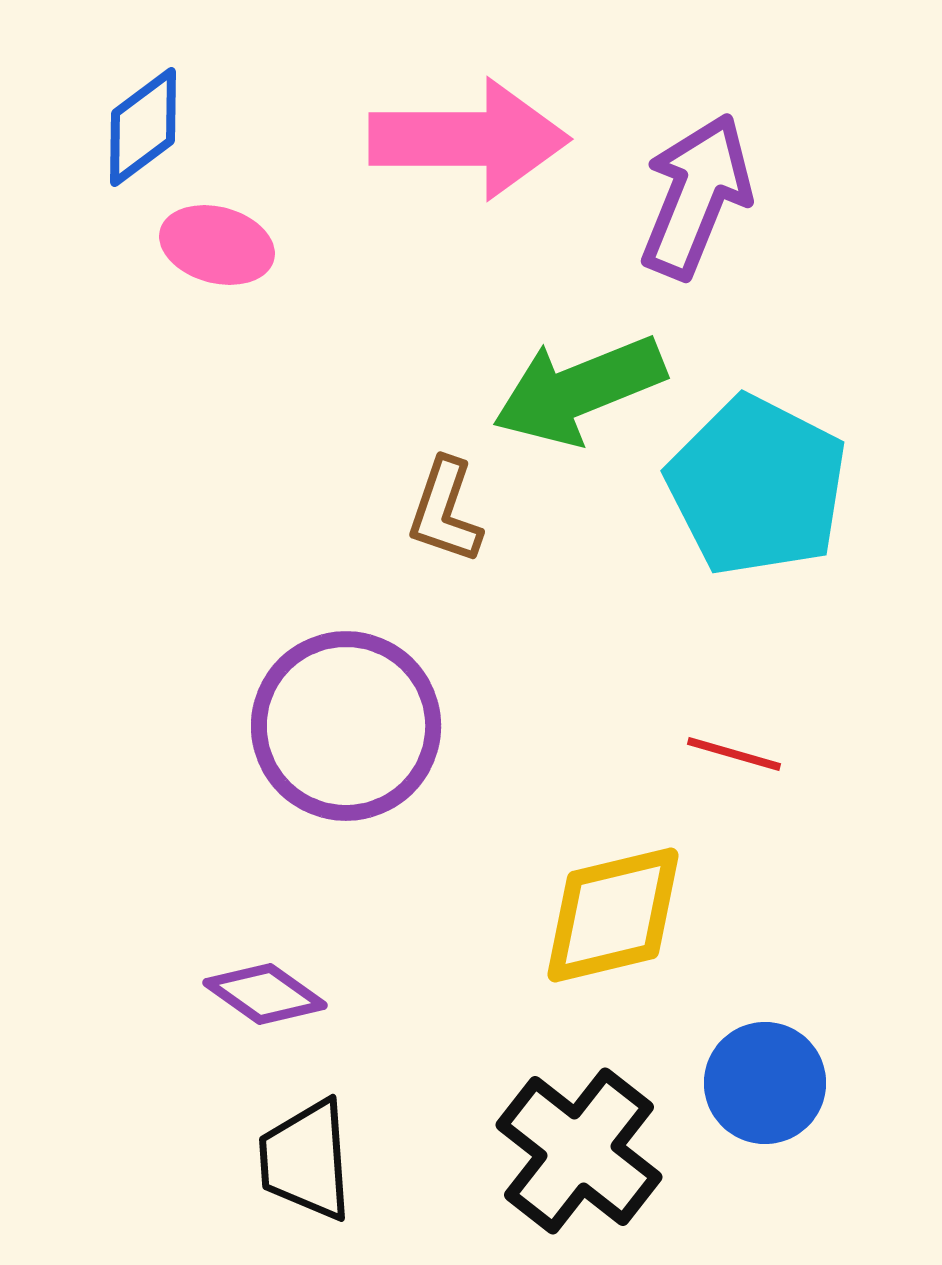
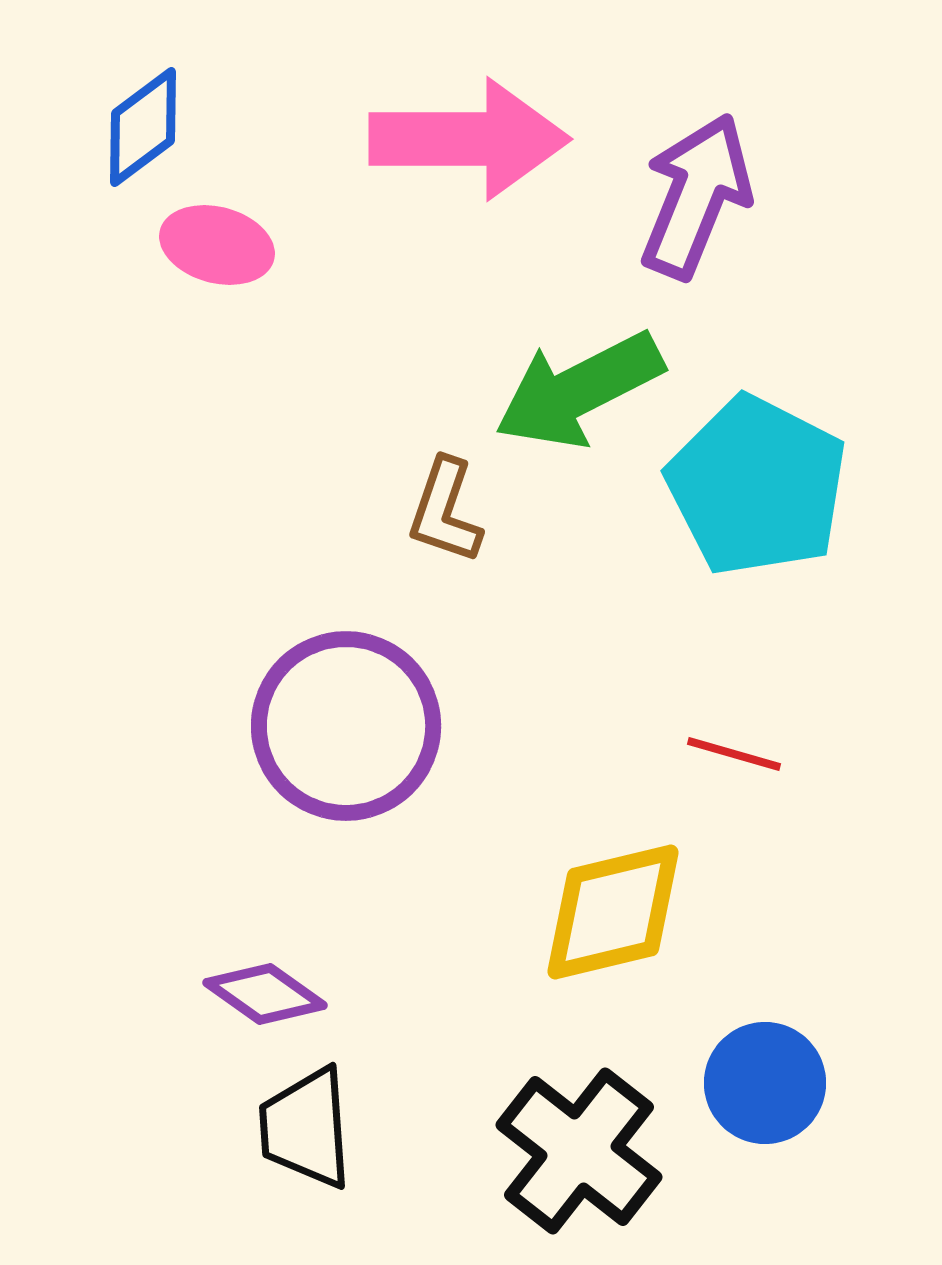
green arrow: rotated 5 degrees counterclockwise
yellow diamond: moved 3 px up
black trapezoid: moved 32 px up
